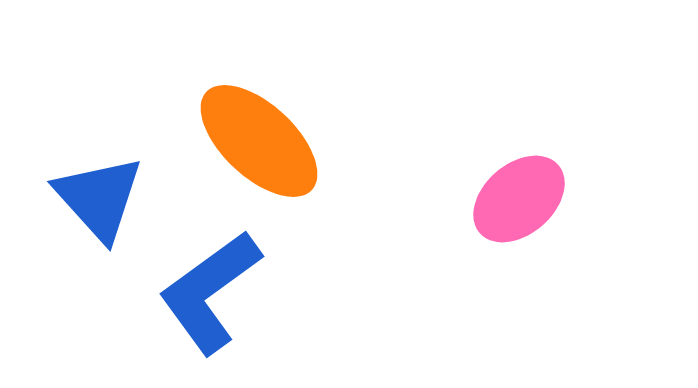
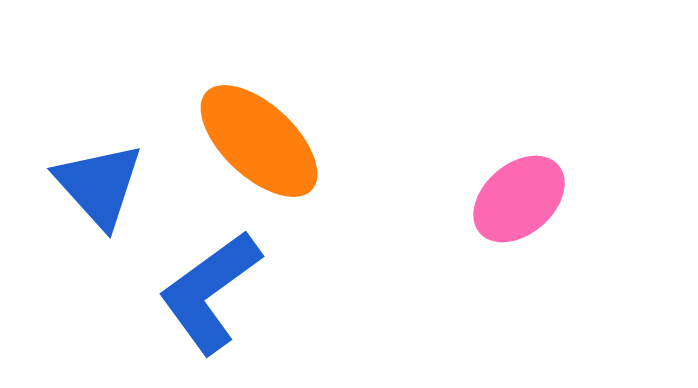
blue triangle: moved 13 px up
